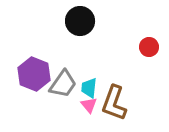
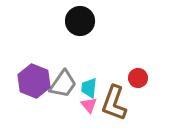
red circle: moved 11 px left, 31 px down
purple hexagon: moved 7 px down
